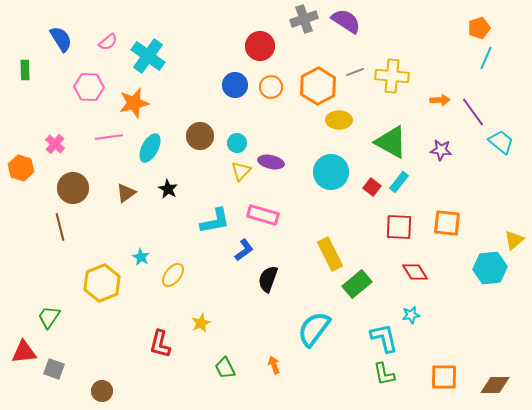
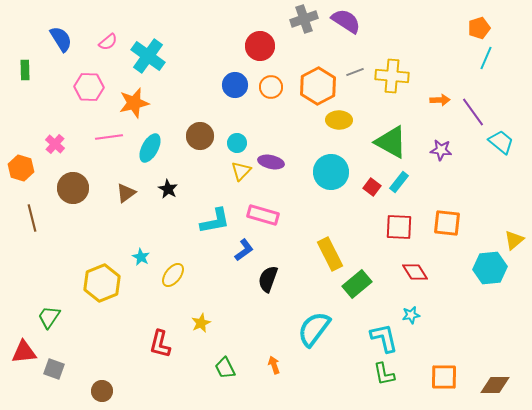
brown line at (60, 227): moved 28 px left, 9 px up
